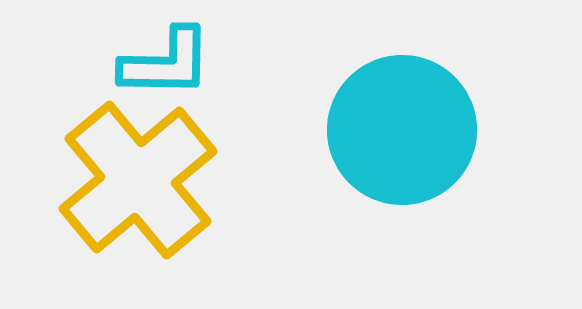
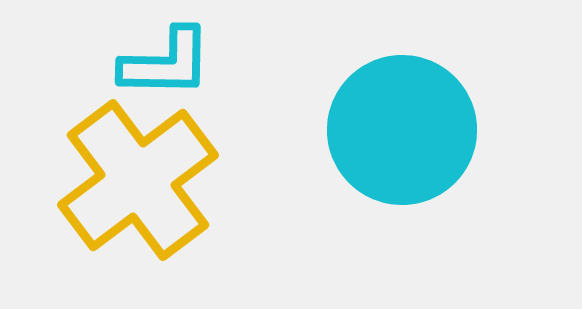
yellow cross: rotated 3 degrees clockwise
